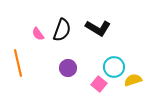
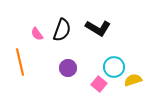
pink semicircle: moved 1 px left
orange line: moved 2 px right, 1 px up
